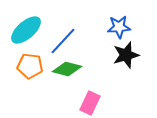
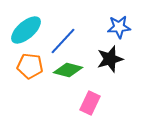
black star: moved 16 px left, 4 px down
green diamond: moved 1 px right, 1 px down
